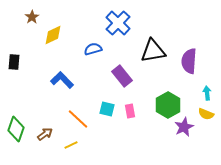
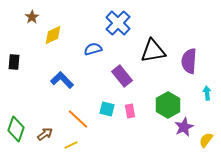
yellow semicircle: moved 26 px down; rotated 105 degrees clockwise
